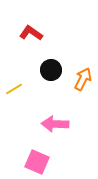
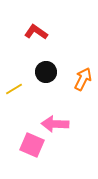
red L-shape: moved 5 px right, 1 px up
black circle: moved 5 px left, 2 px down
pink square: moved 5 px left, 17 px up
